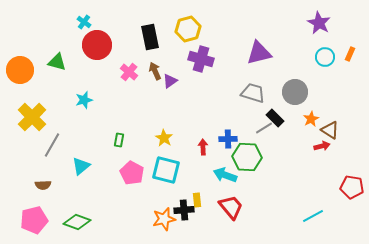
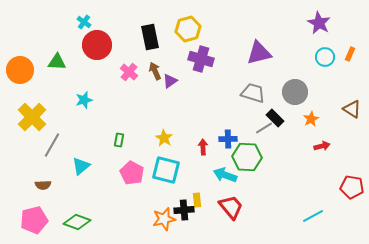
green triangle at (57, 62): rotated 12 degrees counterclockwise
brown triangle at (330, 130): moved 22 px right, 21 px up
